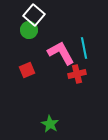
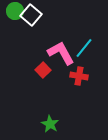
white square: moved 3 px left
green circle: moved 14 px left, 19 px up
cyan line: rotated 50 degrees clockwise
red square: moved 16 px right; rotated 21 degrees counterclockwise
red cross: moved 2 px right, 2 px down; rotated 24 degrees clockwise
